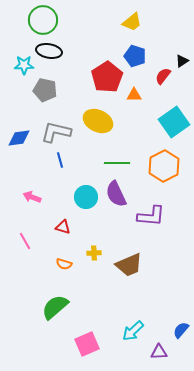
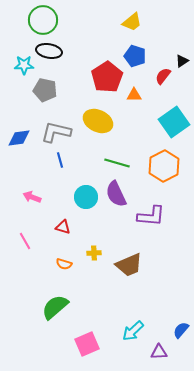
green line: rotated 15 degrees clockwise
